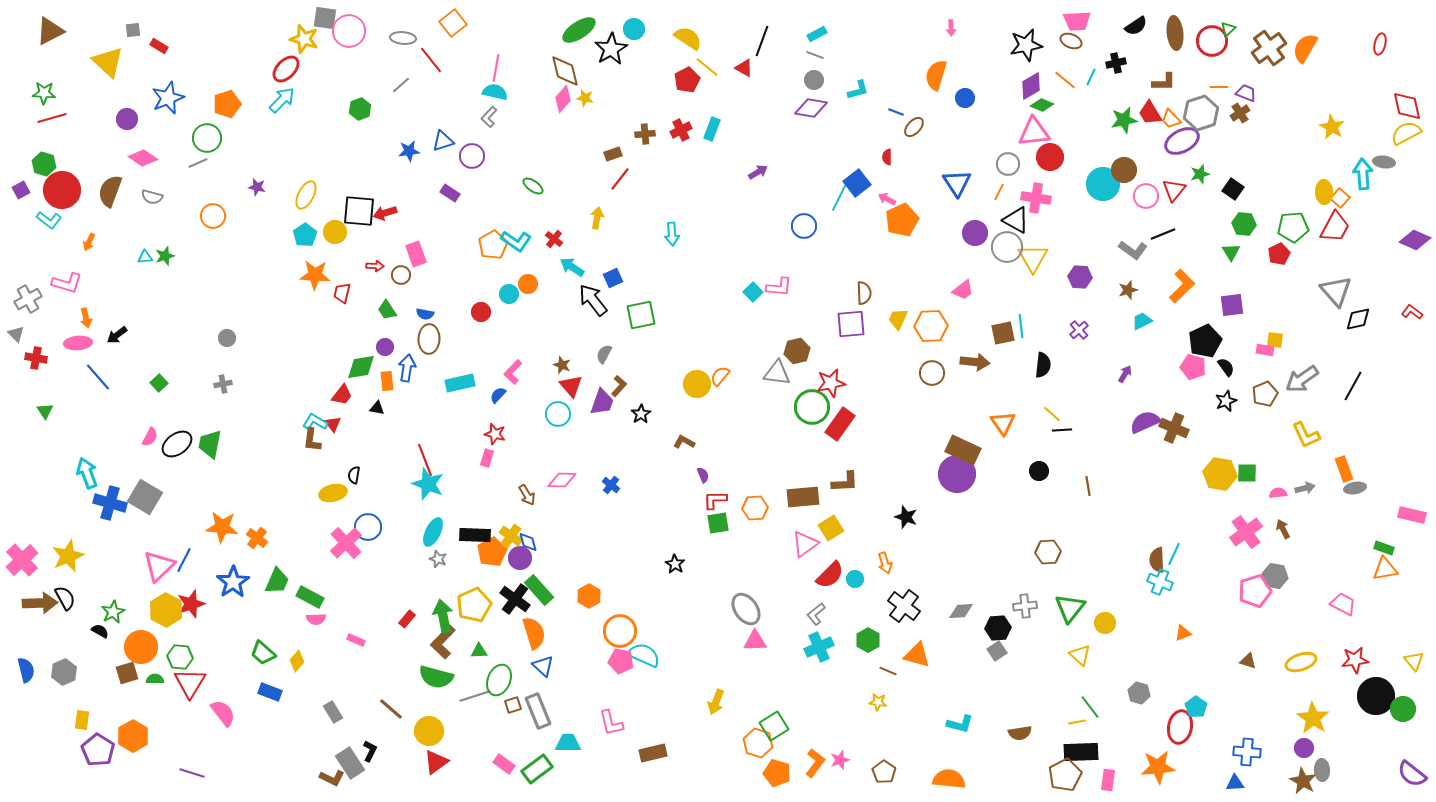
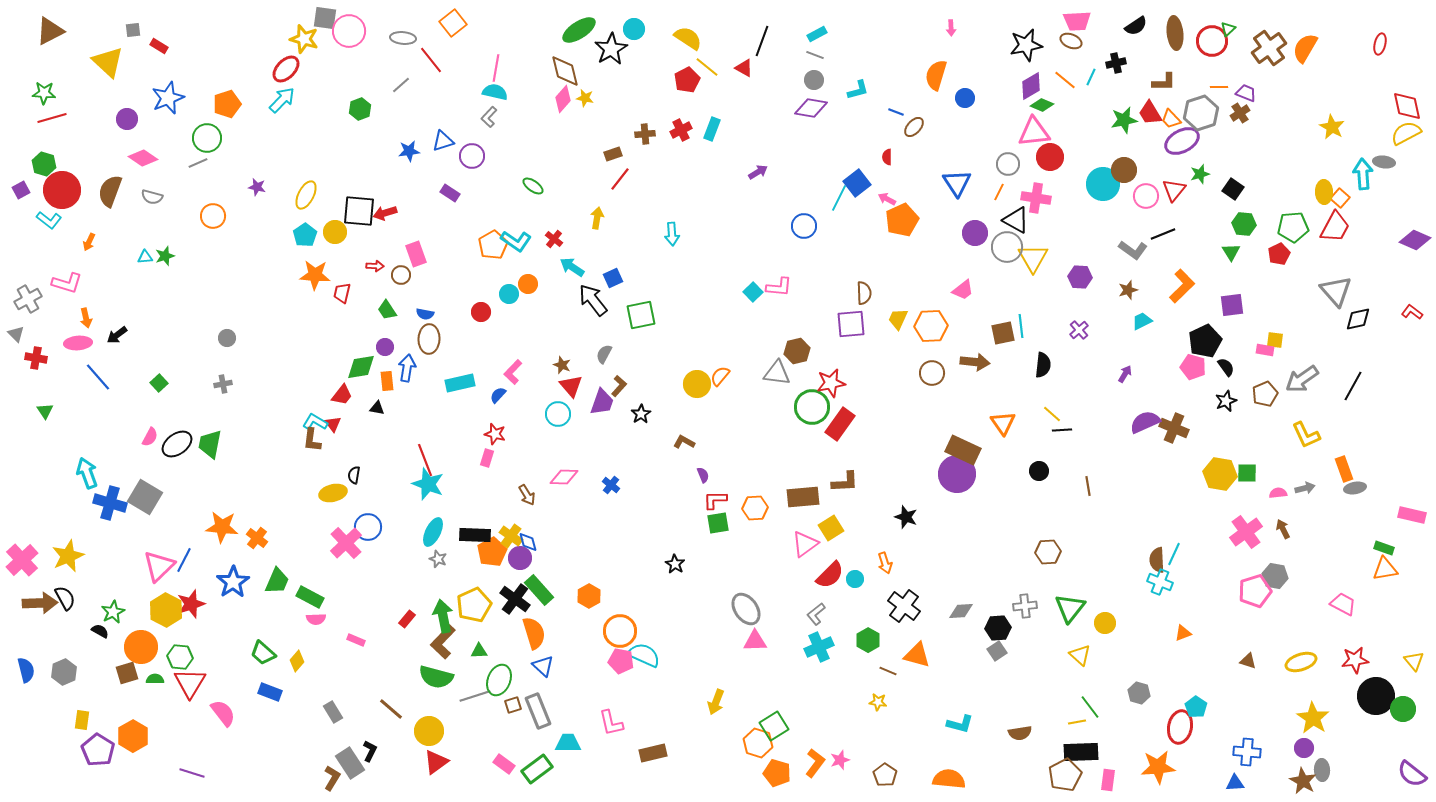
pink diamond at (562, 480): moved 2 px right, 3 px up
brown pentagon at (884, 772): moved 1 px right, 3 px down
brown L-shape at (332, 778): rotated 85 degrees counterclockwise
